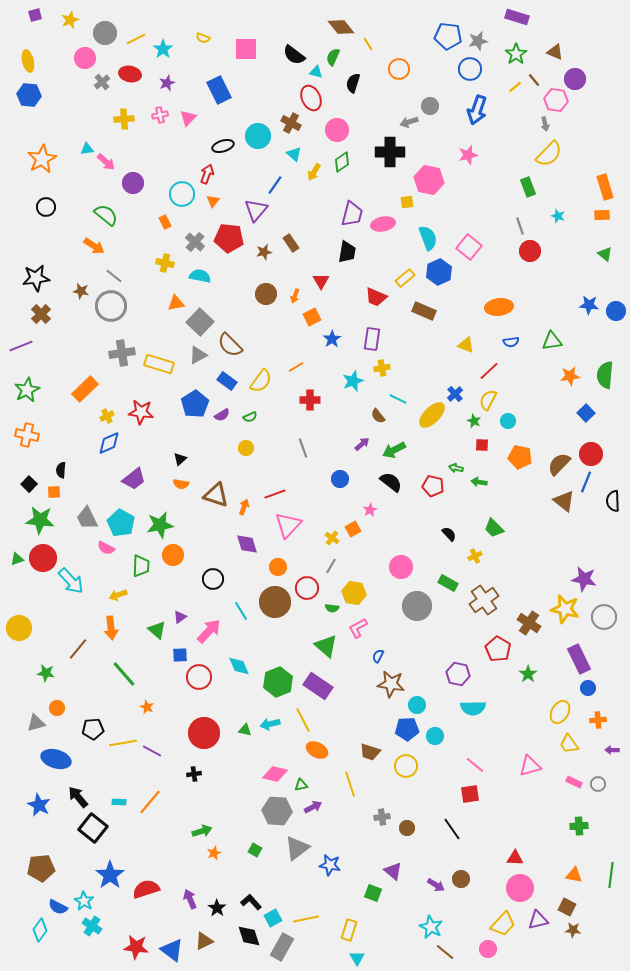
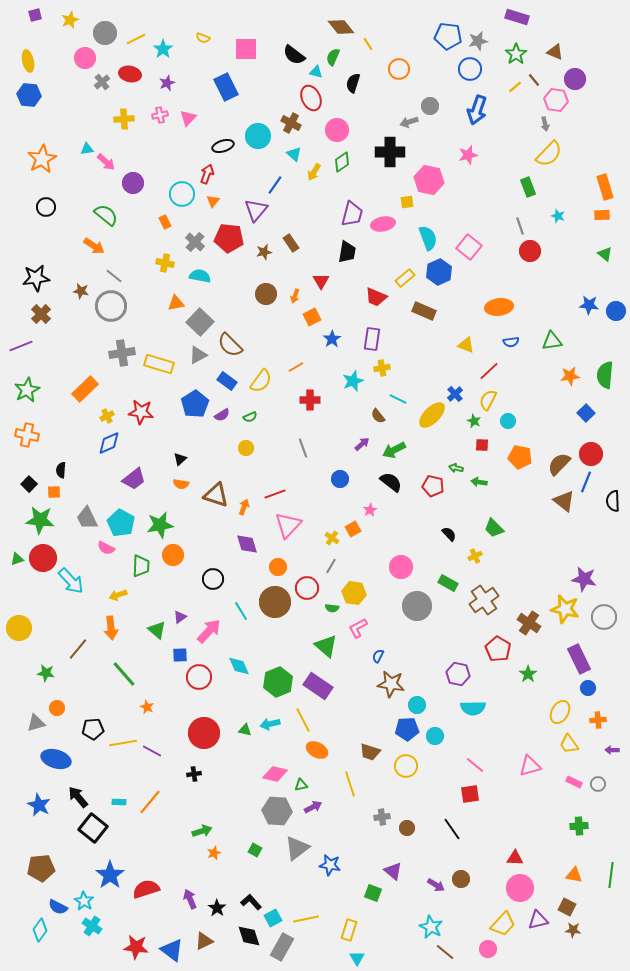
blue rectangle at (219, 90): moved 7 px right, 3 px up
